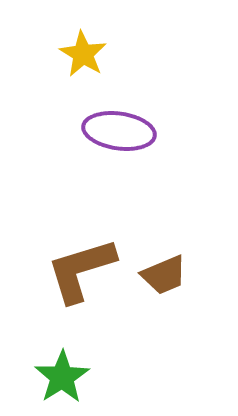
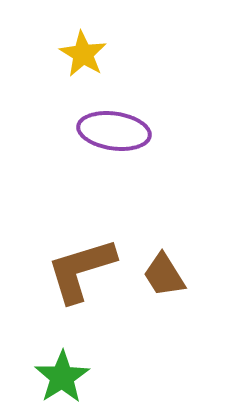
purple ellipse: moved 5 px left
brown trapezoid: rotated 81 degrees clockwise
